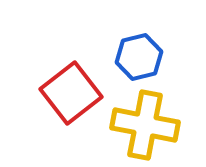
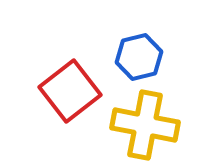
red square: moved 1 px left, 2 px up
